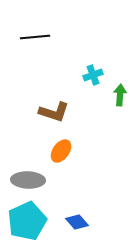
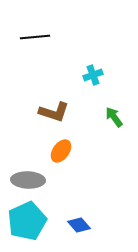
green arrow: moved 6 px left, 22 px down; rotated 40 degrees counterclockwise
blue diamond: moved 2 px right, 3 px down
